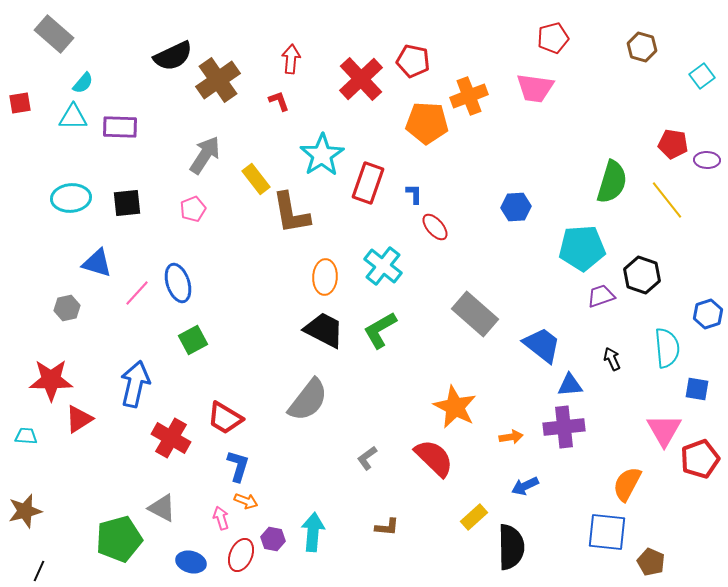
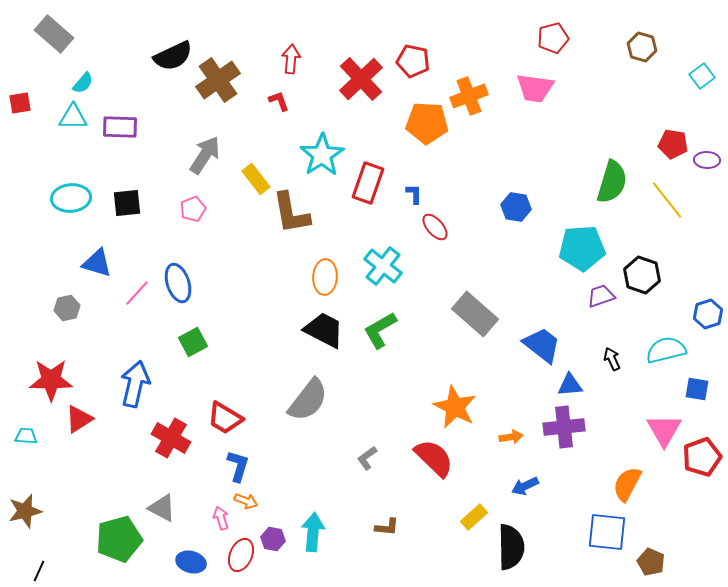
blue hexagon at (516, 207): rotated 12 degrees clockwise
green square at (193, 340): moved 2 px down
cyan semicircle at (667, 348): moved 1 px left, 2 px down; rotated 99 degrees counterclockwise
red pentagon at (700, 459): moved 2 px right, 2 px up
